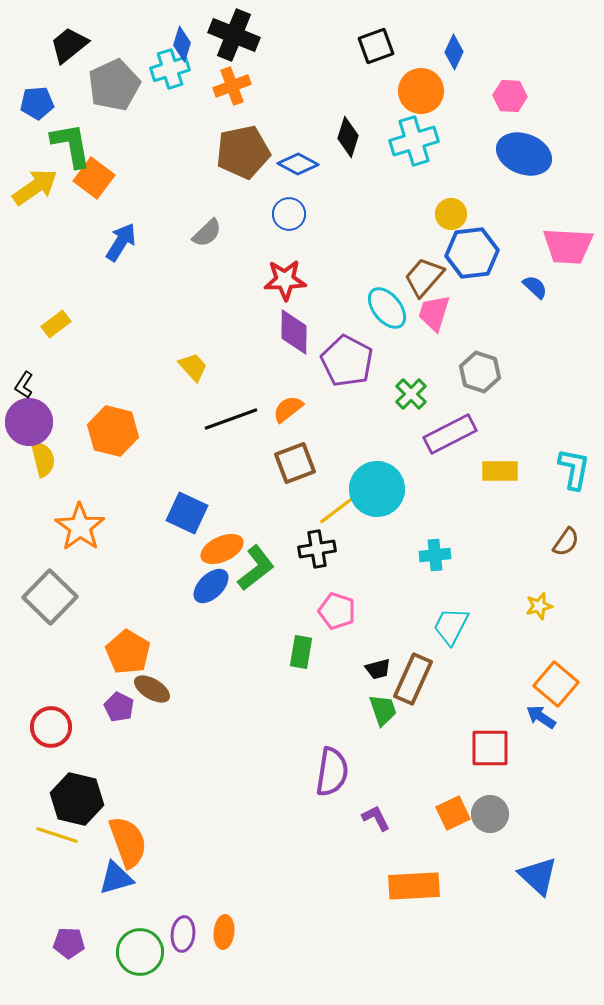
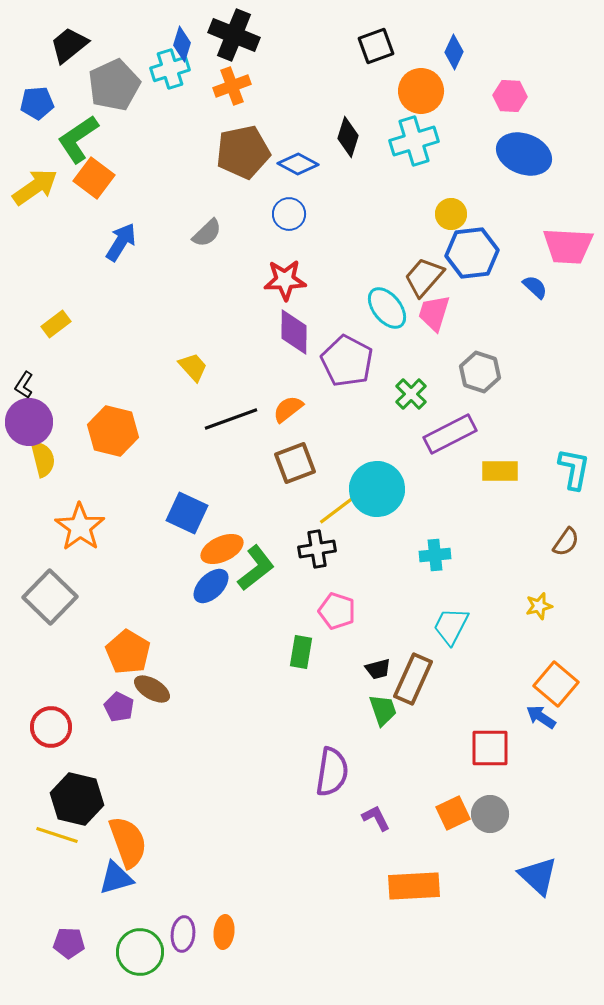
green L-shape at (71, 145): moved 7 px right, 6 px up; rotated 114 degrees counterclockwise
